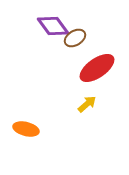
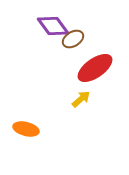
brown ellipse: moved 2 px left, 1 px down
red ellipse: moved 2 px left
yellow arrow: moved 6 px left, 5 px up
